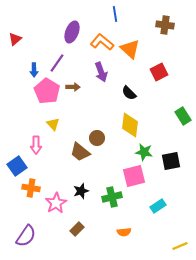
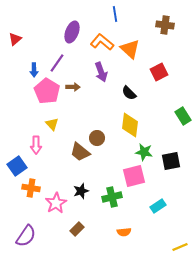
yellow triangle: moved 1 px left
yellow line: moved 1 px down
